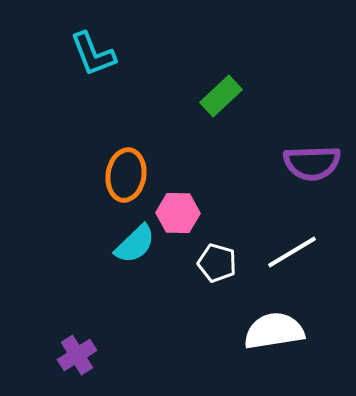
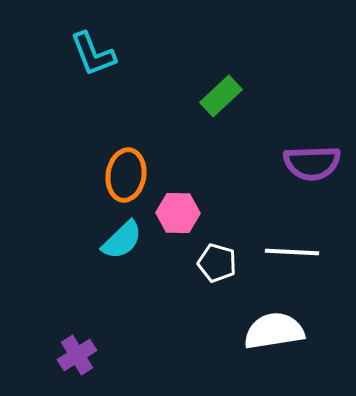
cyan semicircle: moved 13 px left, 4 px up
white line: rotated 34 degrees clockwise
